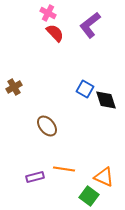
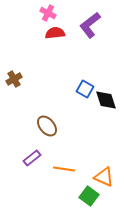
red semicircle: rotated 54 degrees counterclockwise
brown cross: moved 8 px up
purple rectangle: moved 3 px left, 19 px up; rotated 24 degrees counterclockwise
